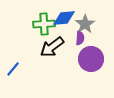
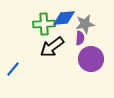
gray star: rotated 24 degrees clockwise
